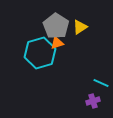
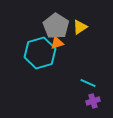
cyan line: moved 13 px left
